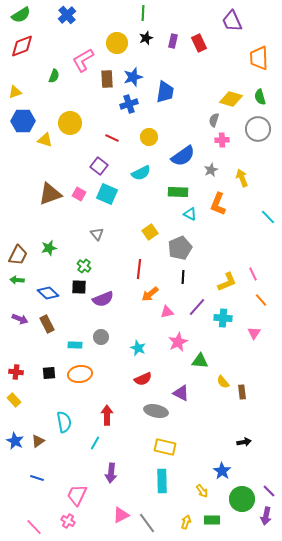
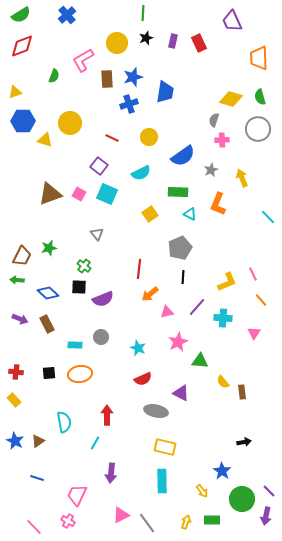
yellow square at (150, 232): moved 18 px up
brown trapezoid at (18, 255): moved 4 px right, 1 px down
